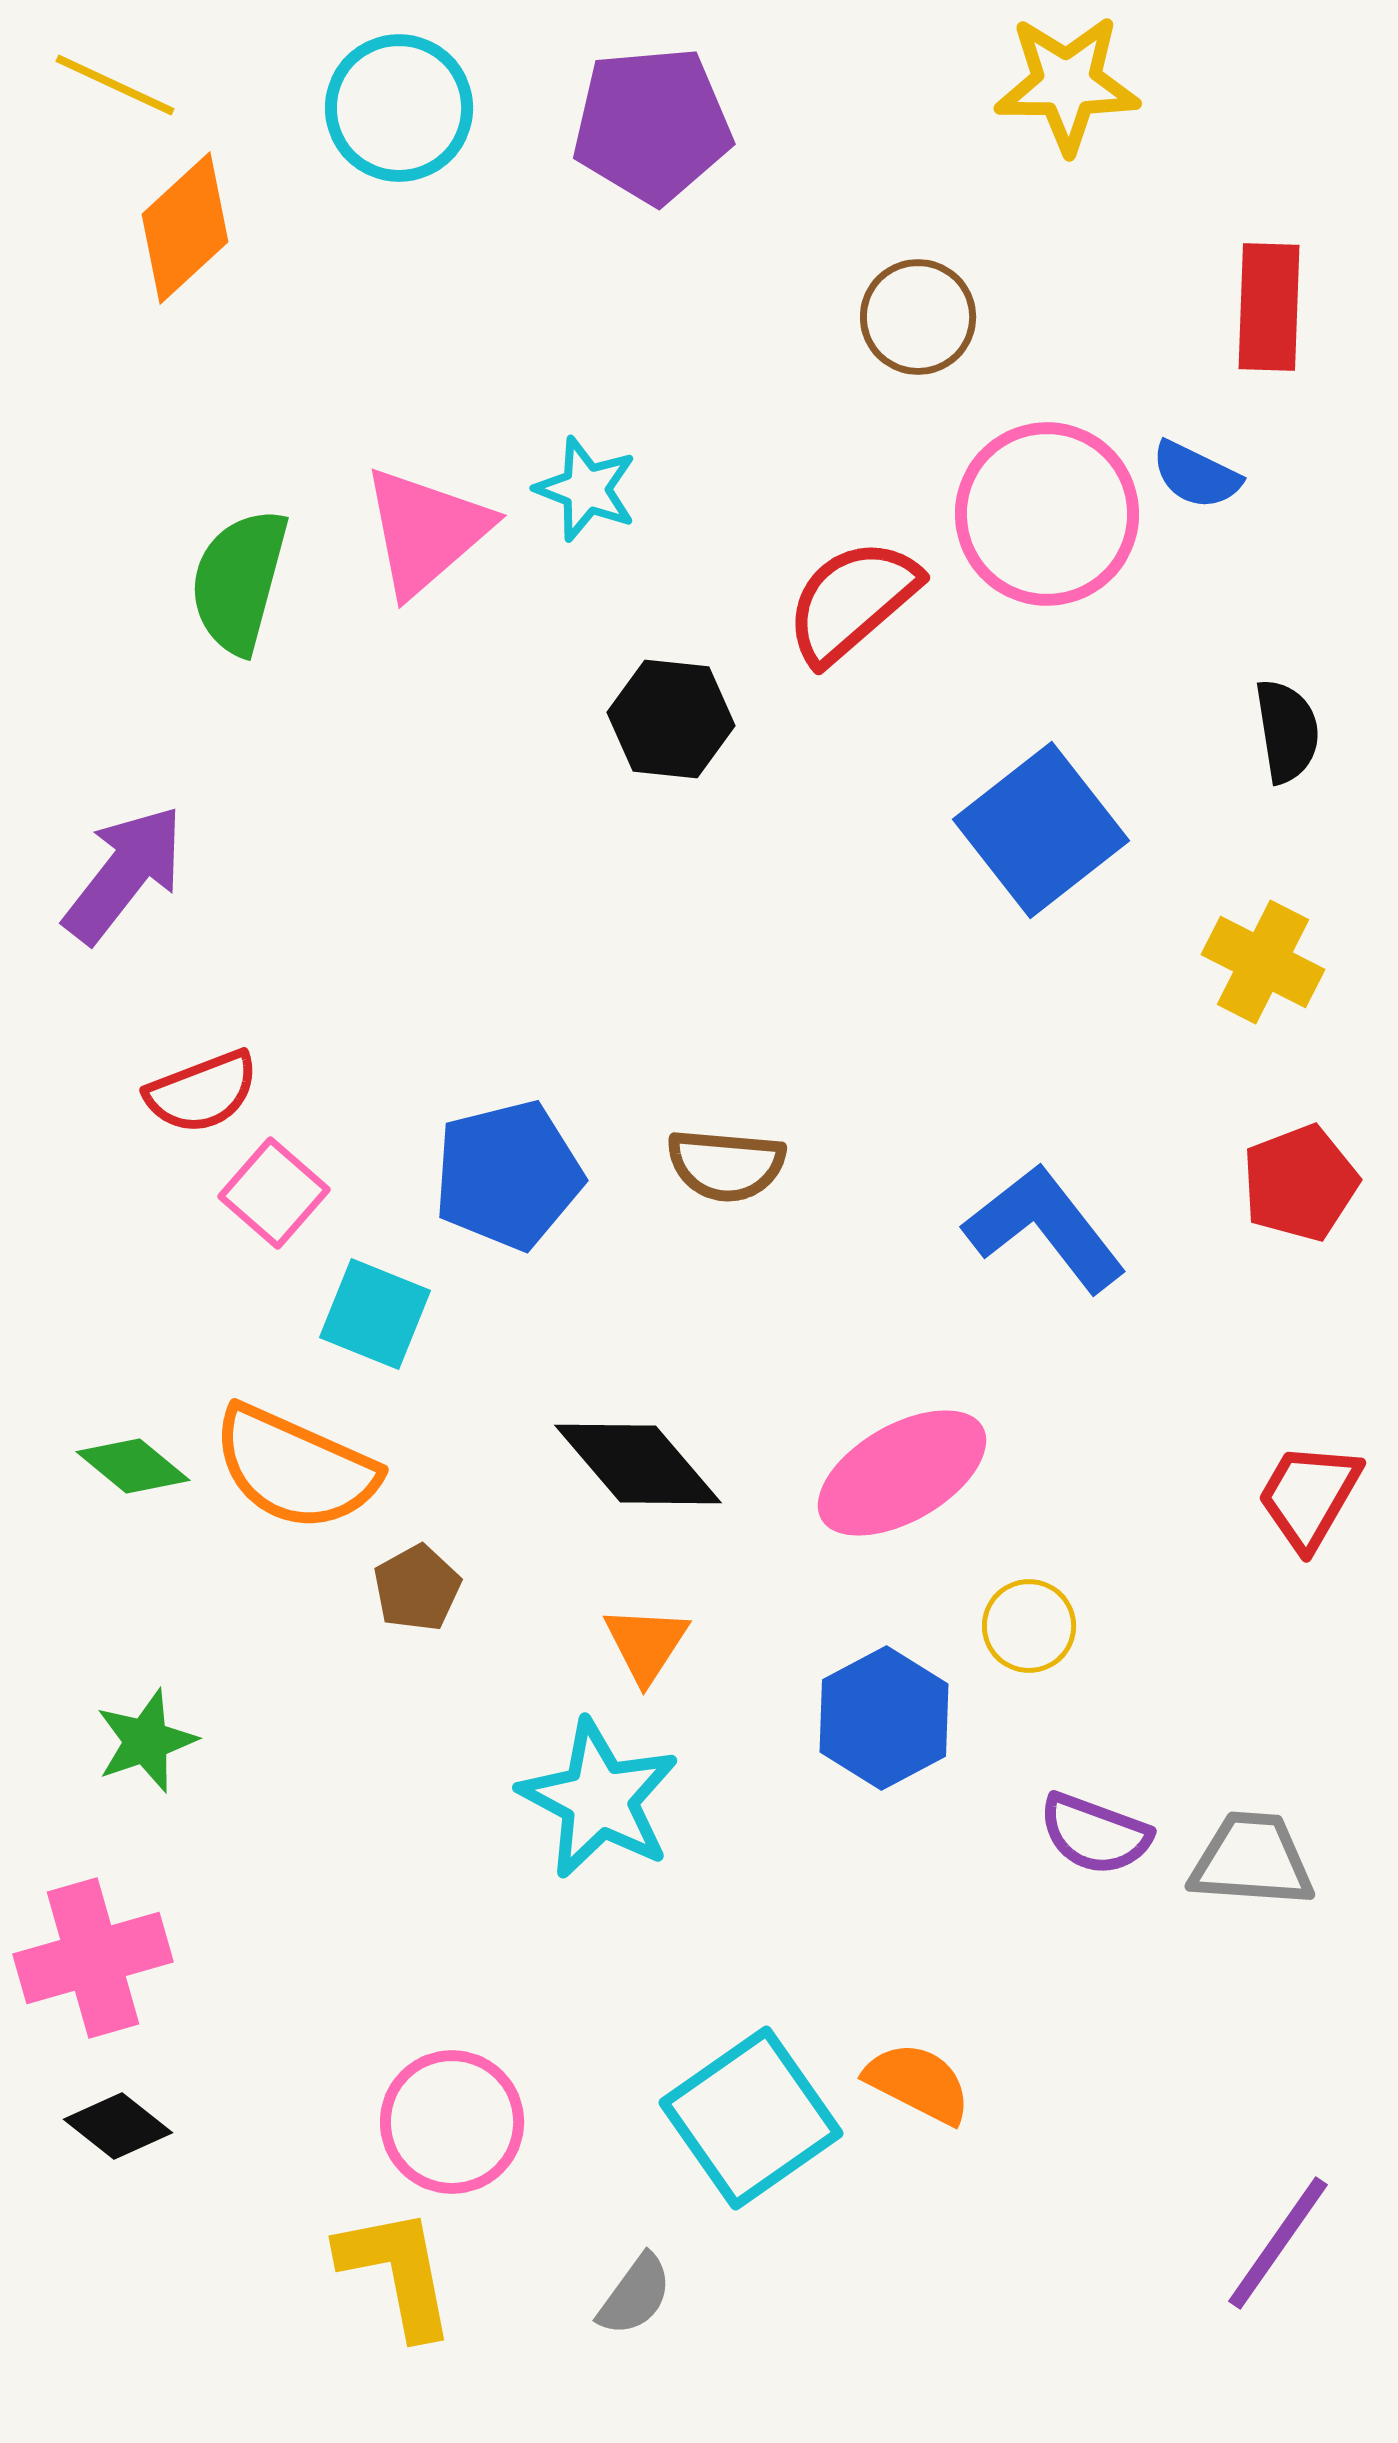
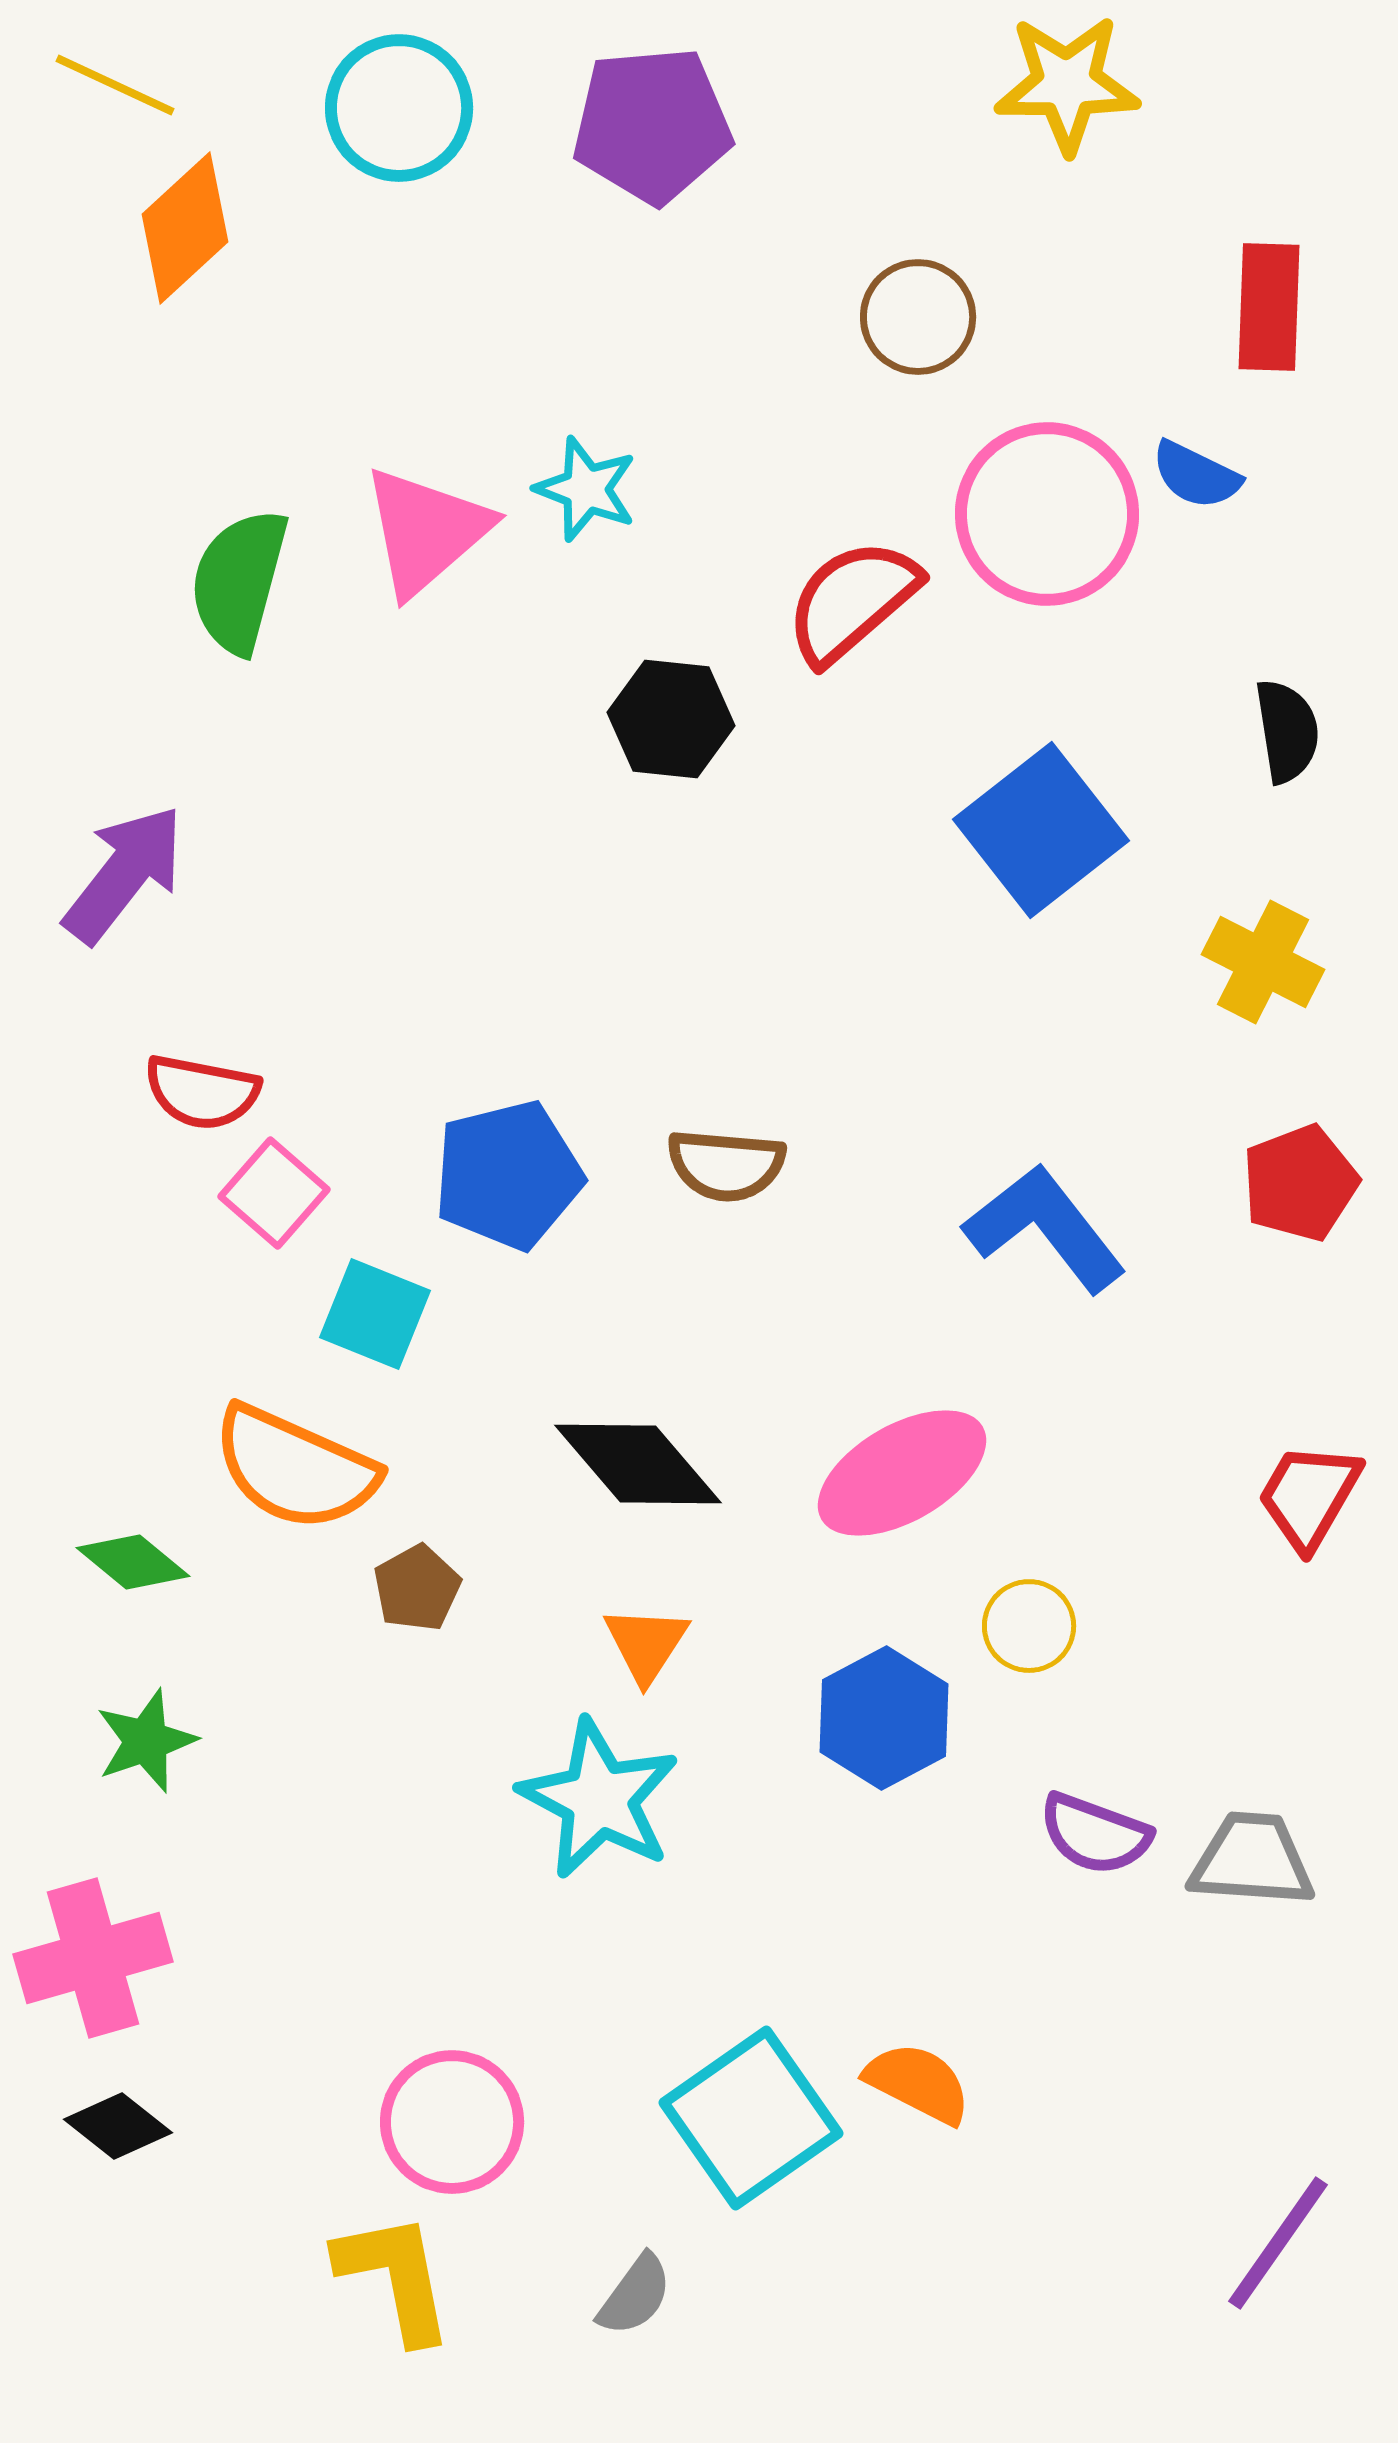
red semicircle at (202, 1092): rotated 32 degrees clockwise
green diamond at (133, 1466): moved 96 px down
yellow L-shape at (397, 2272): moved 2 px left, 5 px down
